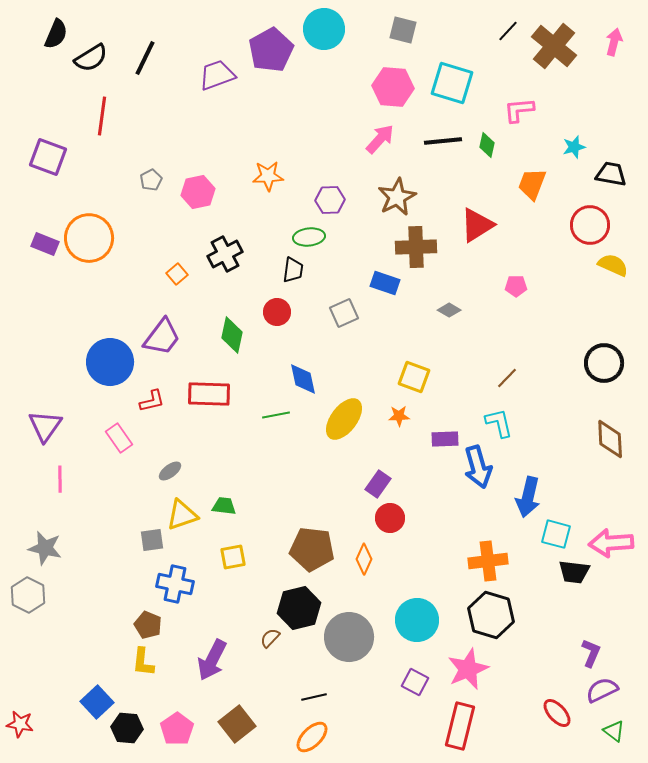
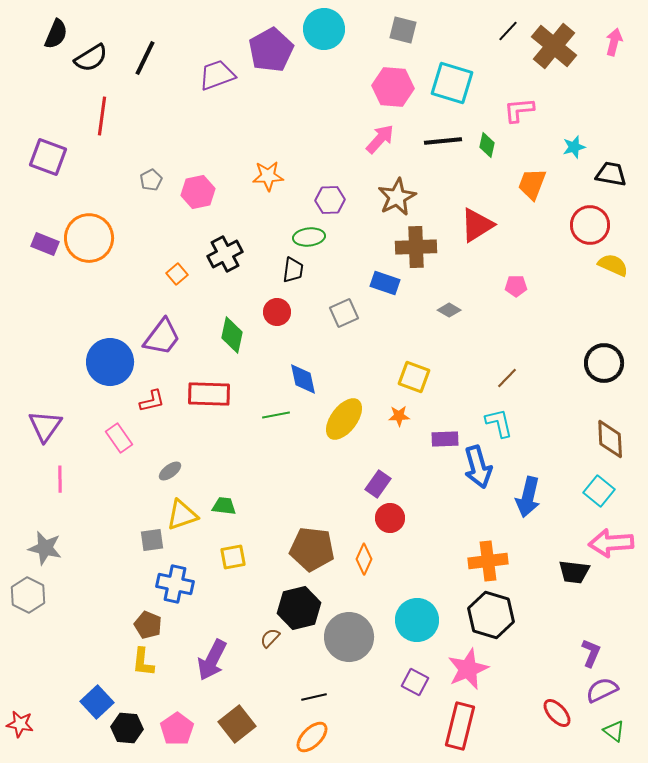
cyan square at (556, 534): moved 43 px right, 43 px up; rotated 24 degrees clockwise
